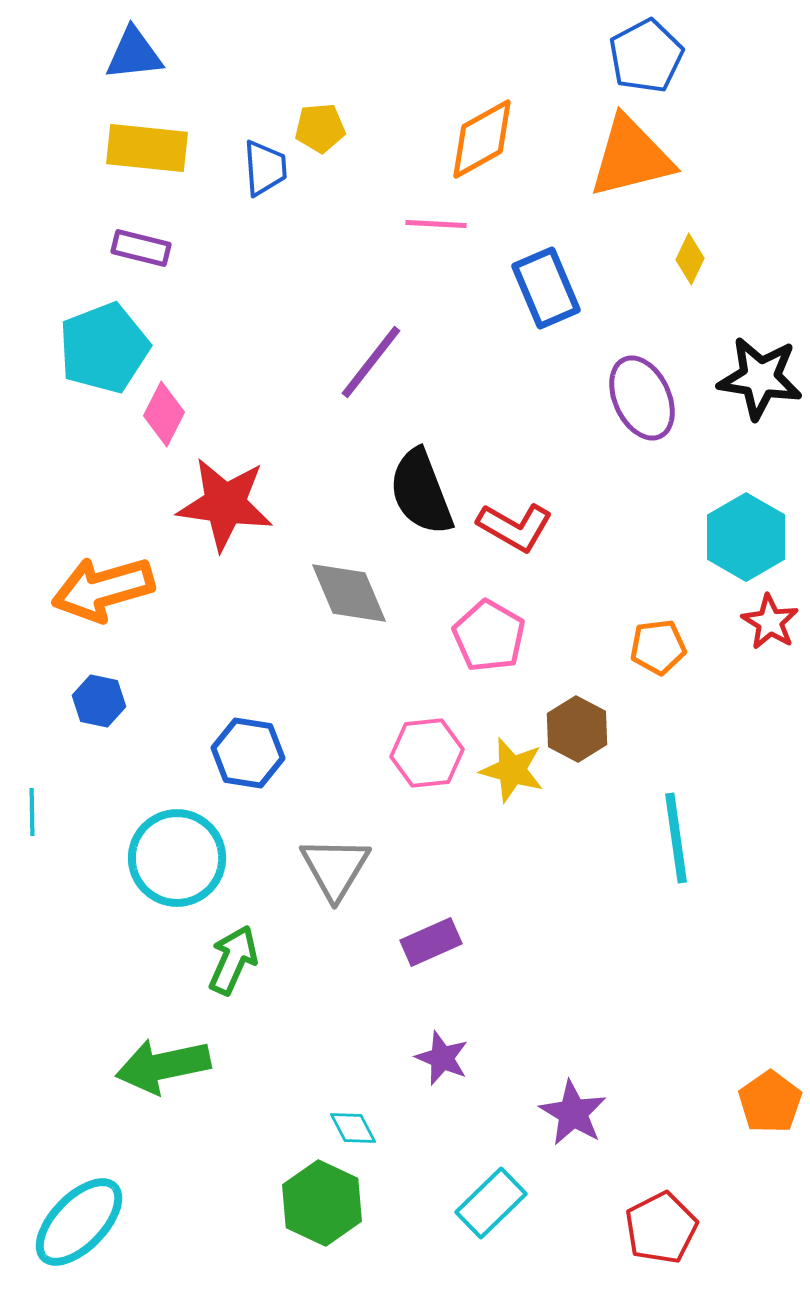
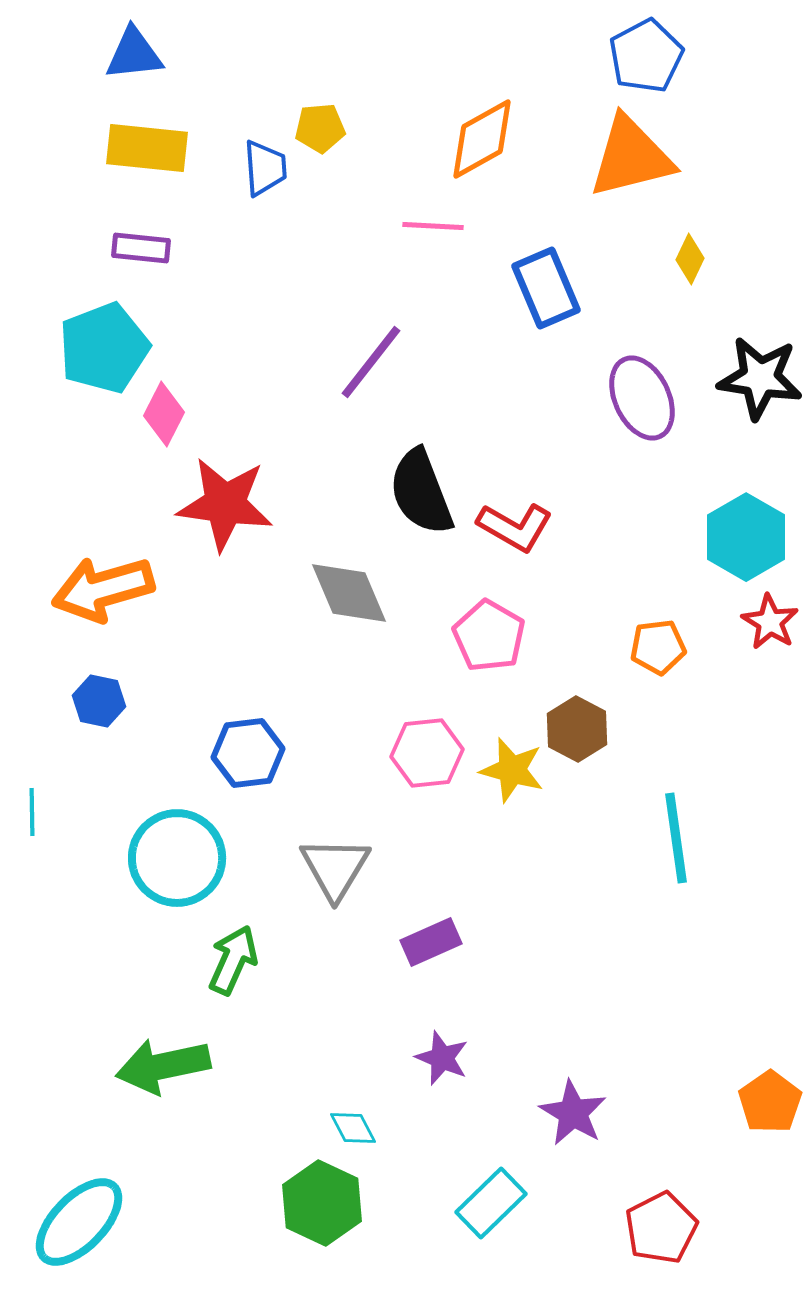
pink line at (436, 224): moved 3 px left, 2 px down
purple rectangle at (141, 248): rotated 8 degrees counterclockwise
blue hexagon at (248, 753): rotated 16 degrees counterclockwise
